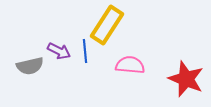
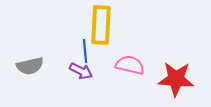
yellow rectangle: moved 6 px left; rotated 30 degrees counterclockwise
purple arrow: moved 22 px right, 20 px down
pink semicircle: rotated 8 degrees clockwise
red star: moved 10 px left; rotated 18 degrees counterclockwise
